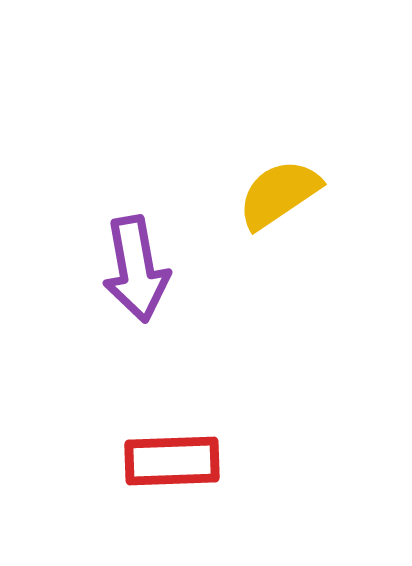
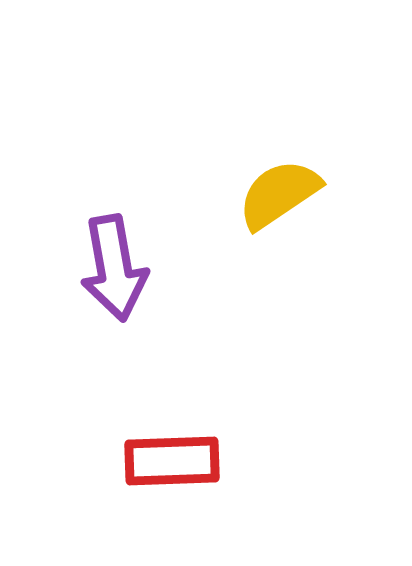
purple arrow: moved 22 px left, 1 px up
